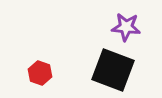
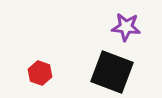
black square: moved 1 px left, 2 px down
